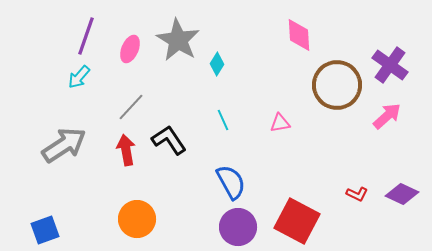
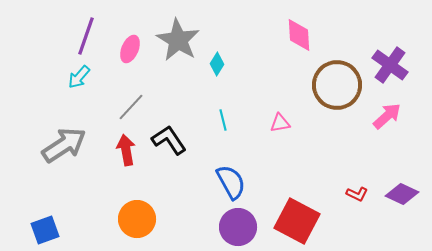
cyan line: rotated 10 degrees clockwise
